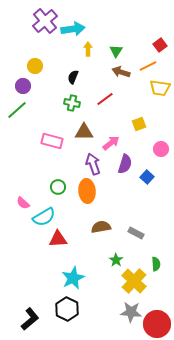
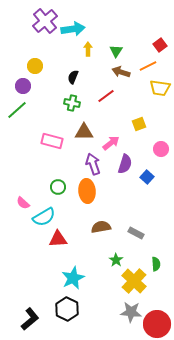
red line: moved 1 px right, 3 px up
